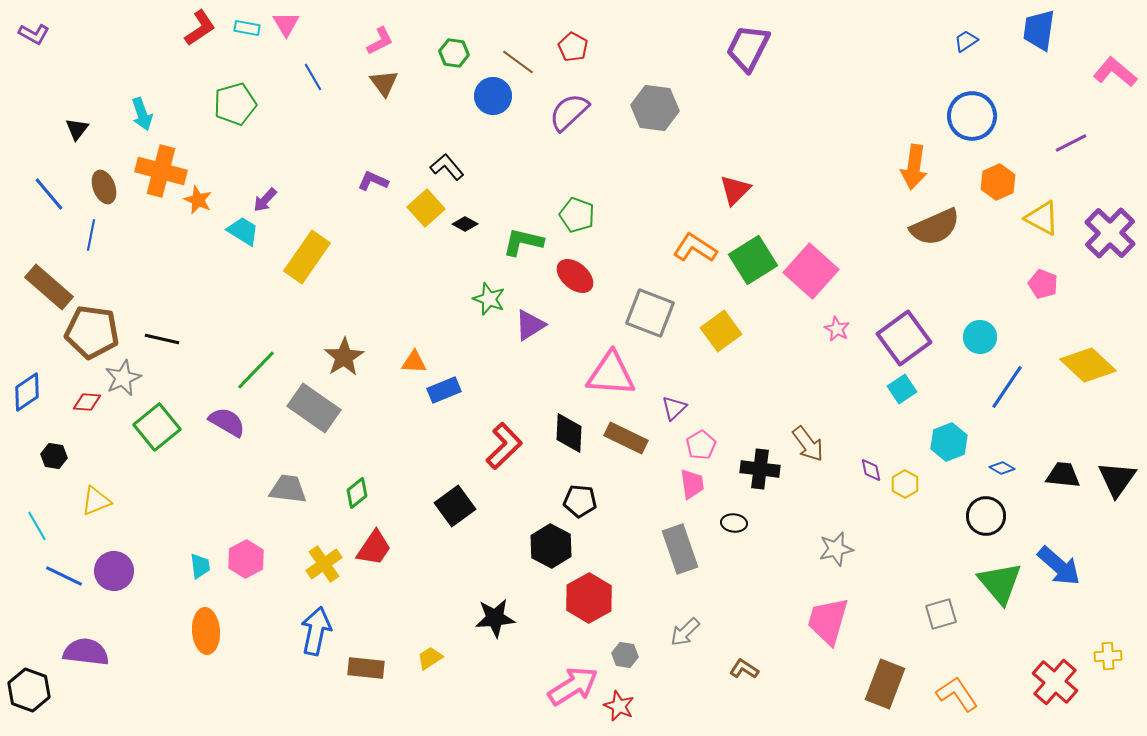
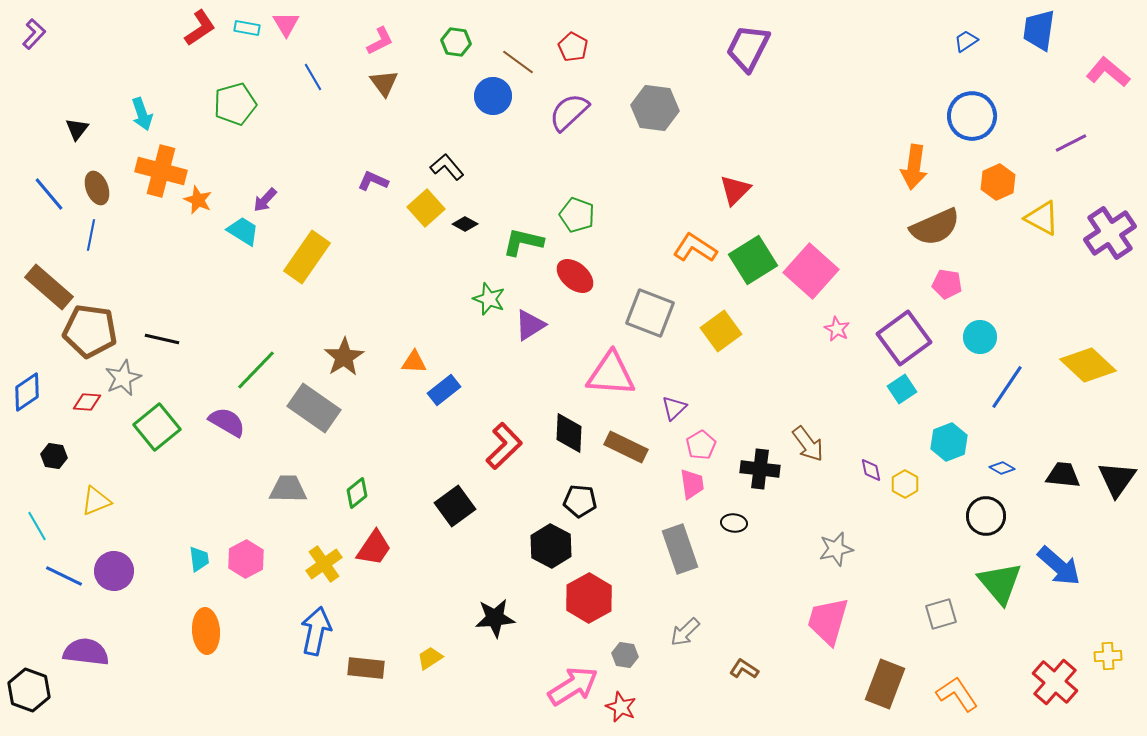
purple L-shape at (34, 34): rotated 76 degrees counterclockwise
green hexagon at (454, 53): moved 2 px right, 11 px up
pink L-shape at (1115, 72): moved 7 px left
brown ellipse at (104, 187): moved 7 px left, 1 px down
purple cross at (1110, 233): rotated 12 degrees clockwise
pink pentagon at (1043, 284): moved 96 px left; rotated 12 degrees counterclockwise
brown pentagon at (92, 332): moved 2 px left, 1 px up
blue rectangle at (444, 390): rotated 16 degrees counterclockwise
brown rectangle at (626, 438): moved 9 px down
gray trapezoid at (288, 489): rotated 6 degrees counterclockwise
cyan trapezoid at (200, 566): moved 1 px left, 7 px up
red star at (619, 706): moved 2 px right, 1 px down
